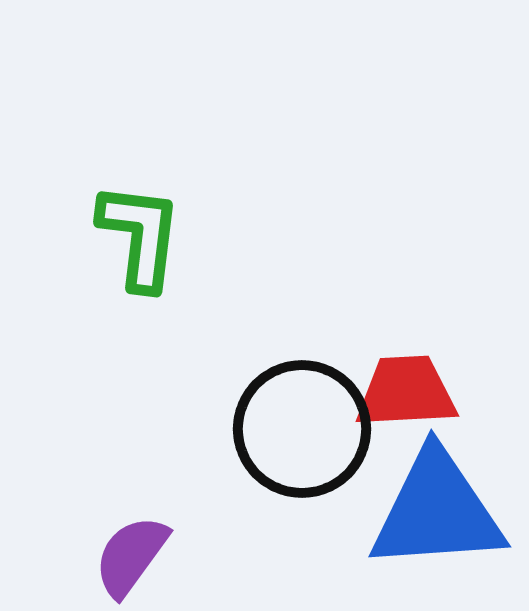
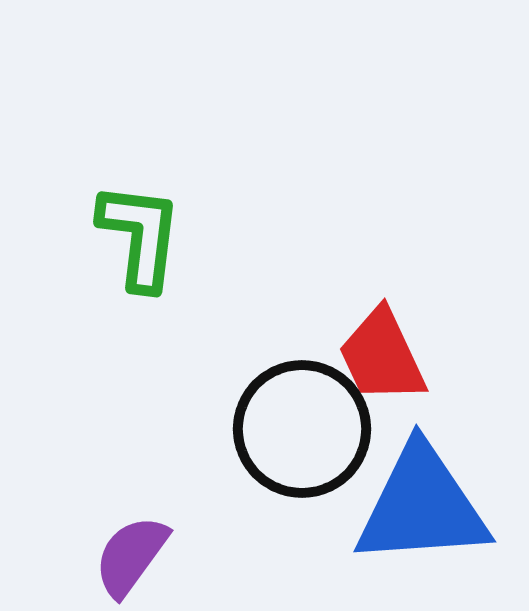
red trapezoid: moved 24 px left, 36 px up; rotated 112 degrees counterclockwise
blue triangle: moved 15 px left, 5 px up
